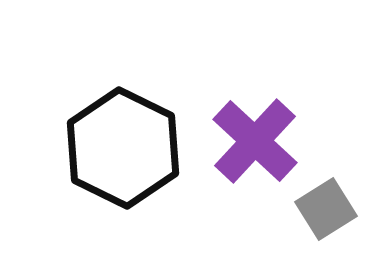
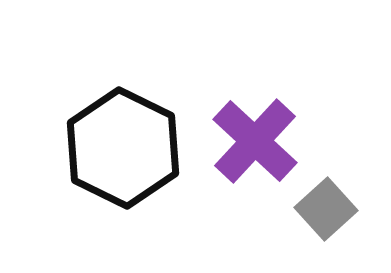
gray square: rotated 10 degrees counterclockwise
